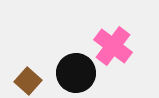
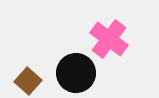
pink cross: moved 4 px left, 7 px up
